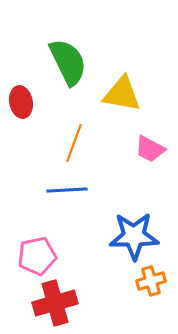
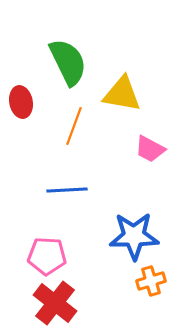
orange line: moved 17 px up
pink pentagon: moved 10 px right; rotated 15 degrees clockwise
red cross: rotated 36 degrees counterclockwise
